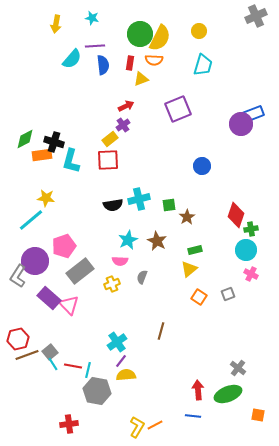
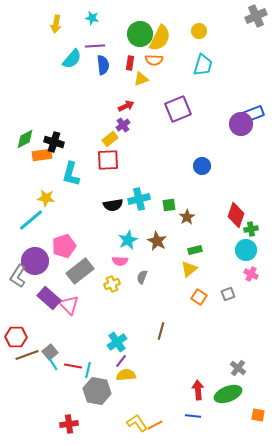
cyan L-shape at (71, 161): moved 13 px down
red hexagon at (18, 339): moved 2 px left, 2 px up; rotated 15 degrees clockwise
yellow L-shape at (137, 427): moved 4 px up; rotated 65 degrees counterclockwise
